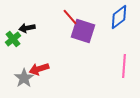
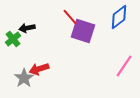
pink line: rotated 30 degrees clockwise
